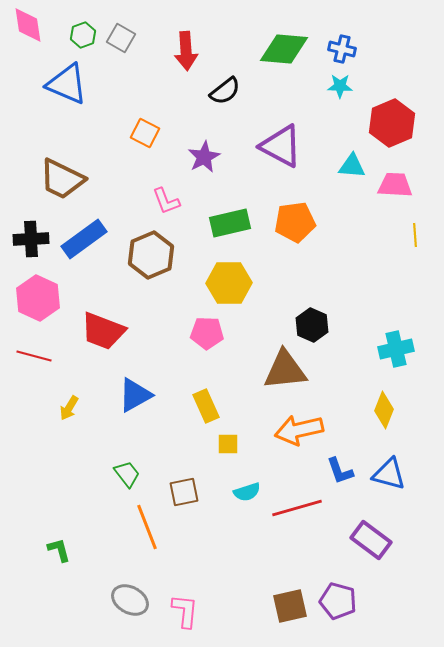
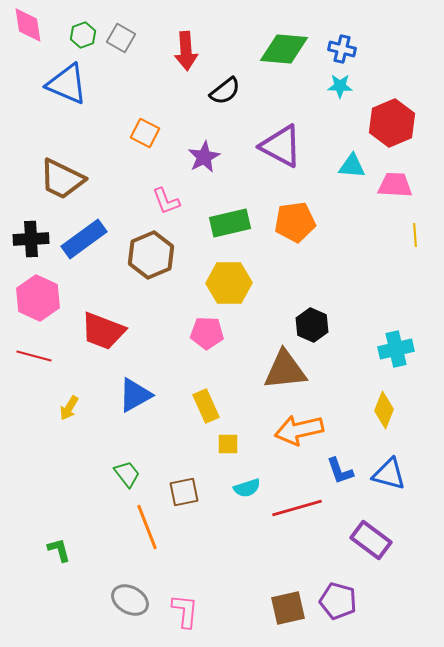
cyan semicircle at (247, 492): moved 4 px up
brown square at (290, 606): moved 2 px left, 2 px down
